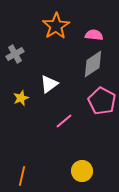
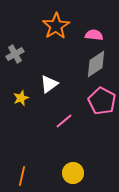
gray diamond: moved 3 px right
yellow circle: moved 9 px left, 2 px down
